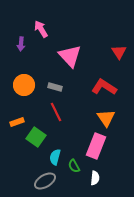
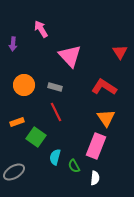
purple arrow: moved 8 px left
red triangle: moved 1 px right
gray ellipse: moved 31 px left, 9 px up
